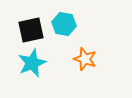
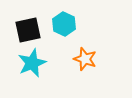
cyan hexagon: rotated 15 degrees clockwise
black square: moved 3 px left
